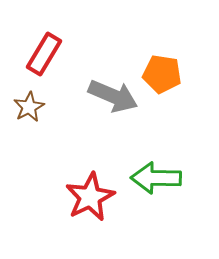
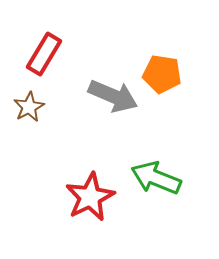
green arrow: rotated 21 degrees clockwise
